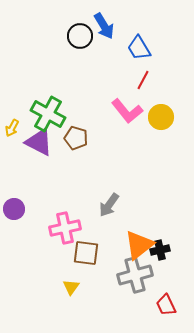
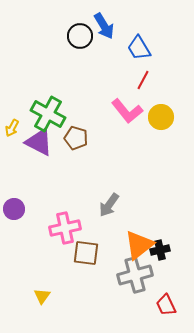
yellow triangle: moved 29 px left, 9 px down
